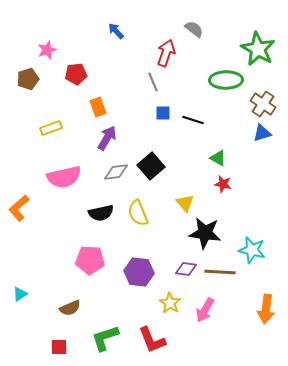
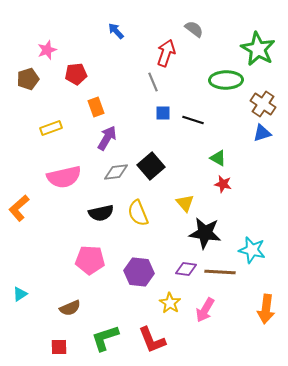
orange rectangle: moved 2 px left
